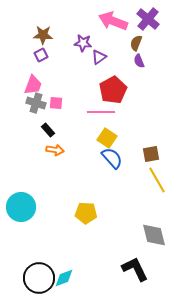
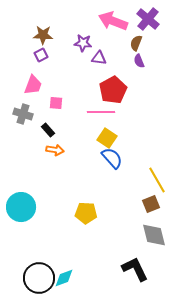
purple triangle: moved 1 px down; rotated 42 degrees clockwise
gray cross: moved 13 px left, 11 px down
brown square: moved 50 px down; rotated 12 degrees counterclockwise
